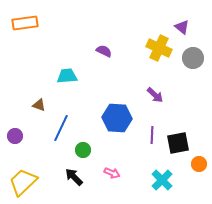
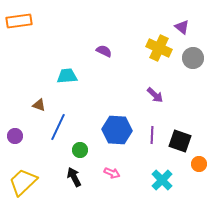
orange rectangle: moved 6 px left, 2 px up
blue hexagon: moved 12 px down
blue line: moved 3 px left, 1 px up
black square: moved 2 px right, 2 px up; rotated 30 degrees clockwise
green circle: moved 3 px left
black arrow: rotated 18 degrees clockwise
